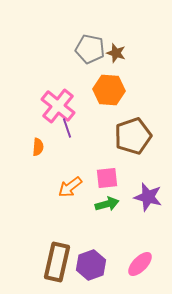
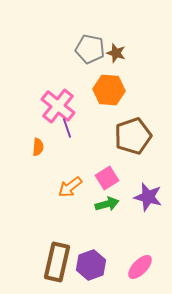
pink square: rotated 25 degrees counterclockwise
pink ellipse: moved 3 px down
